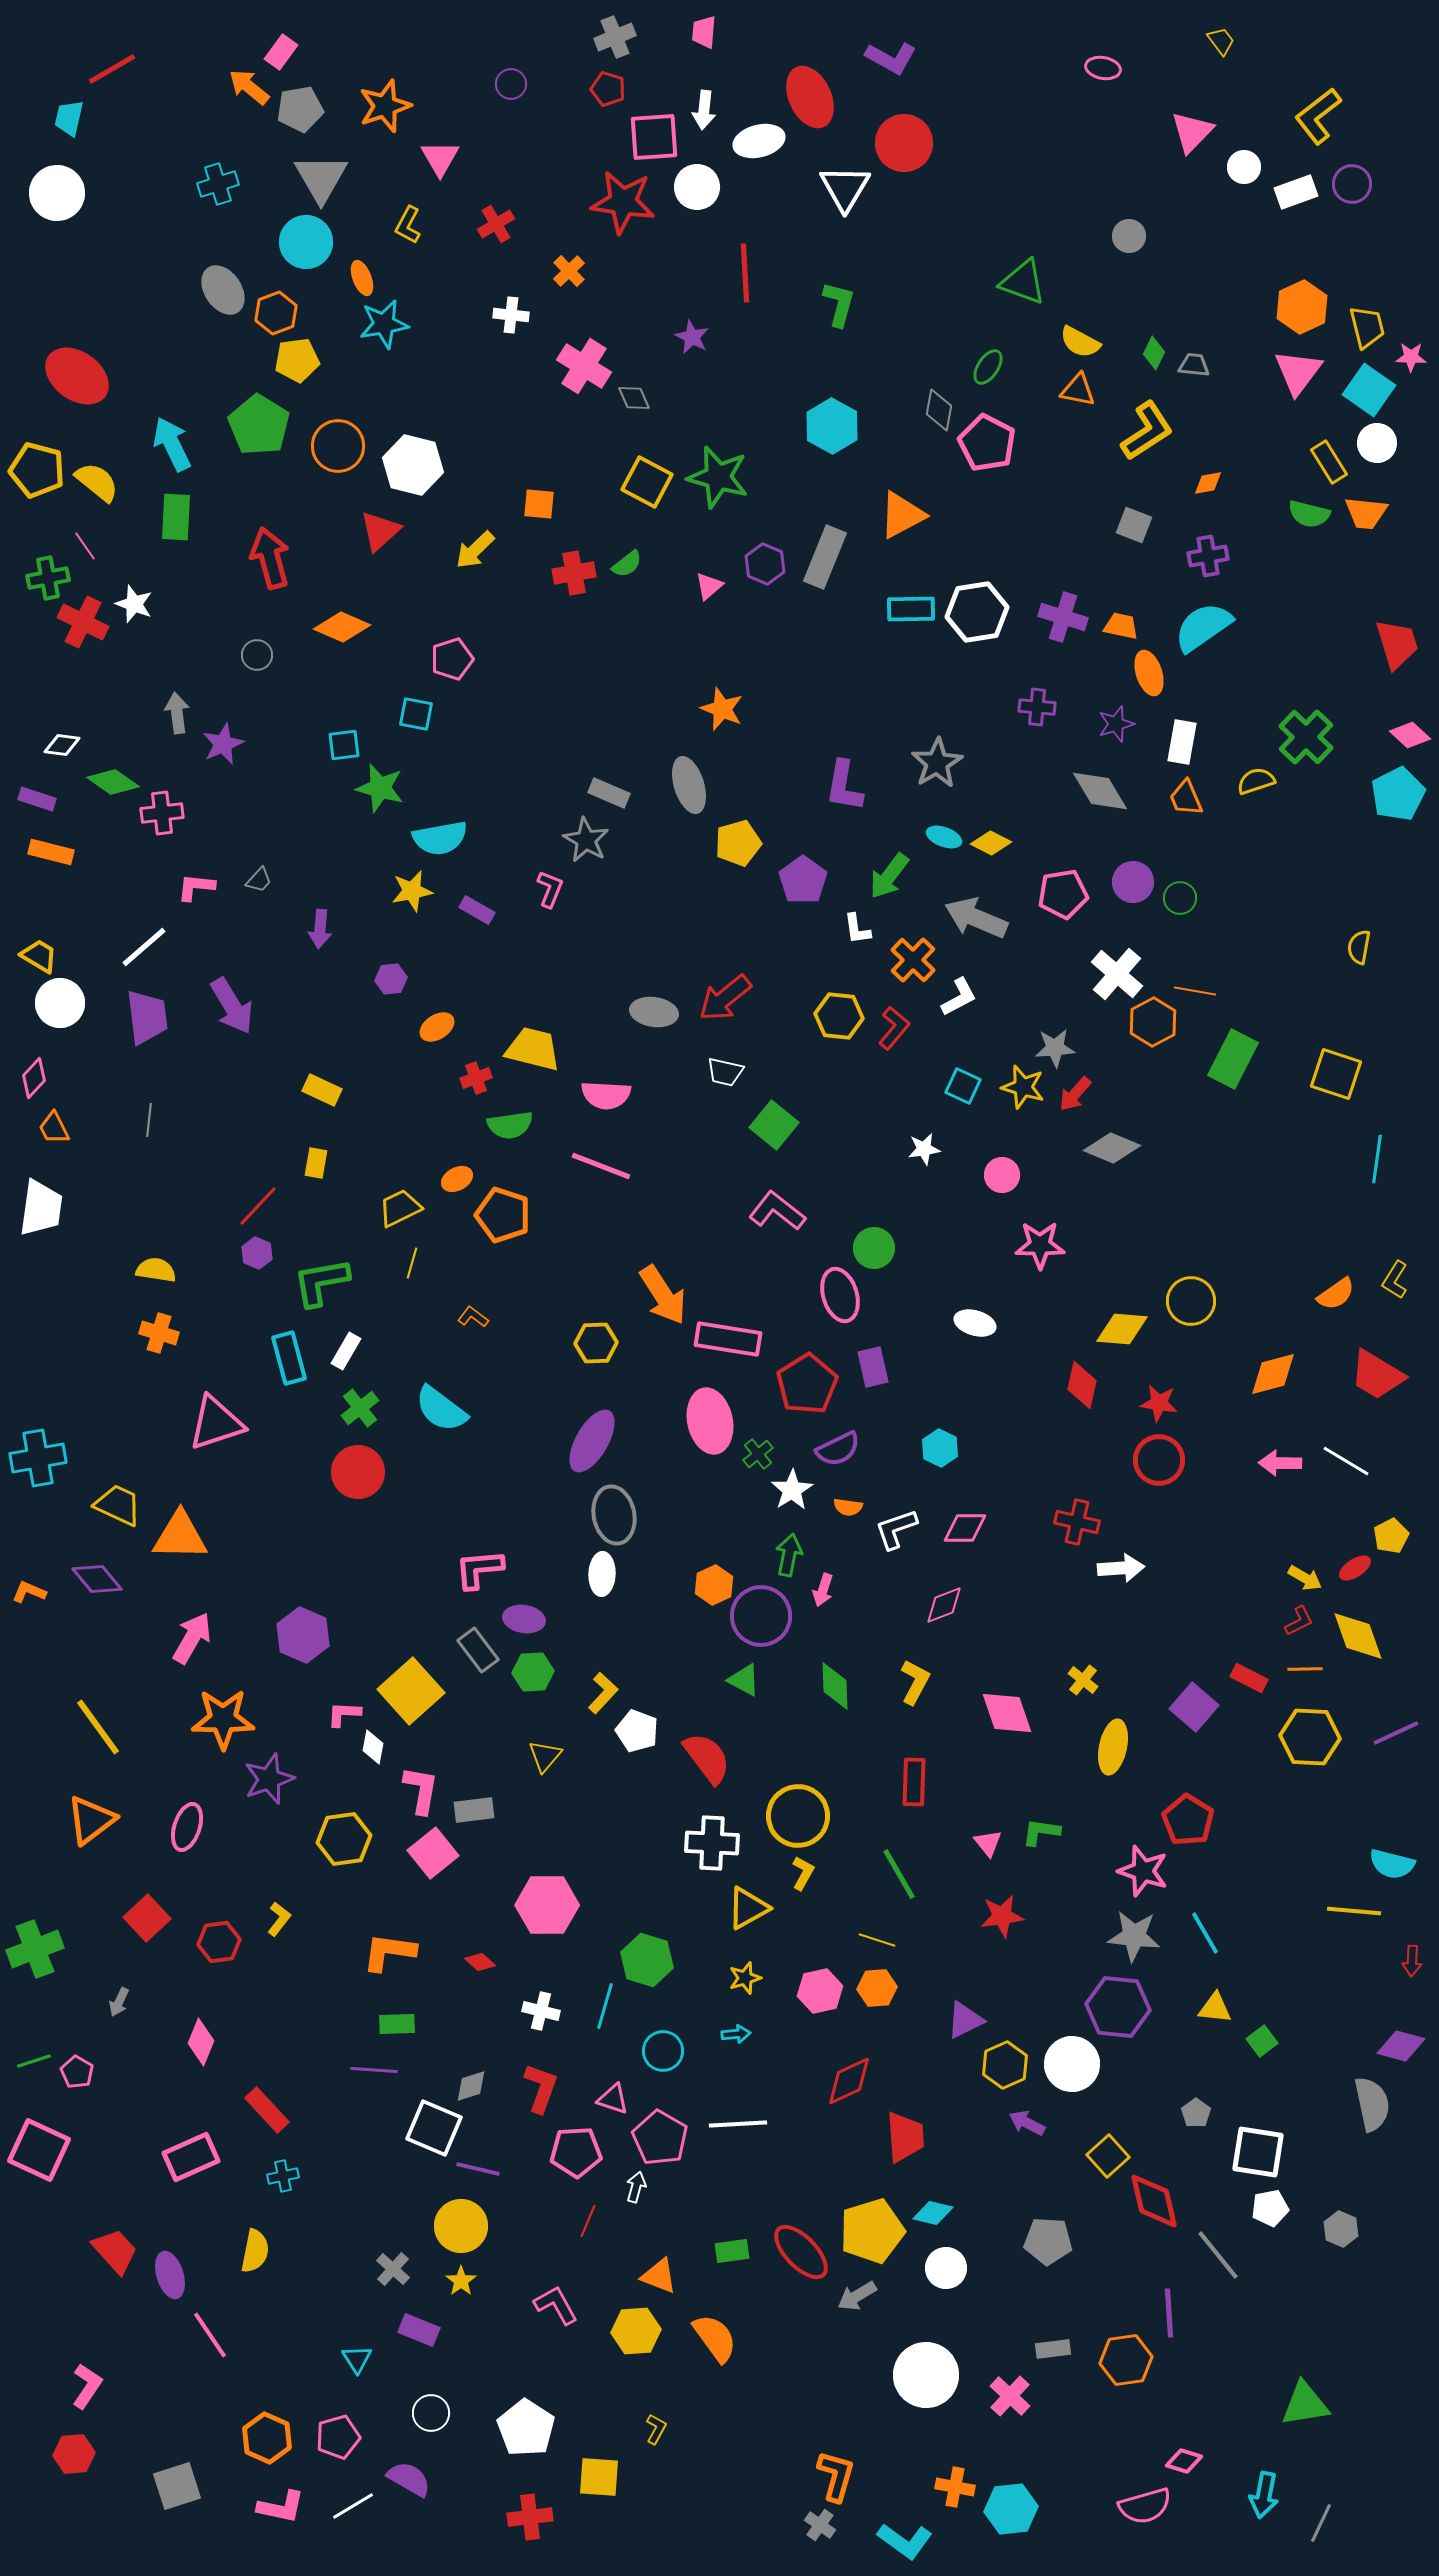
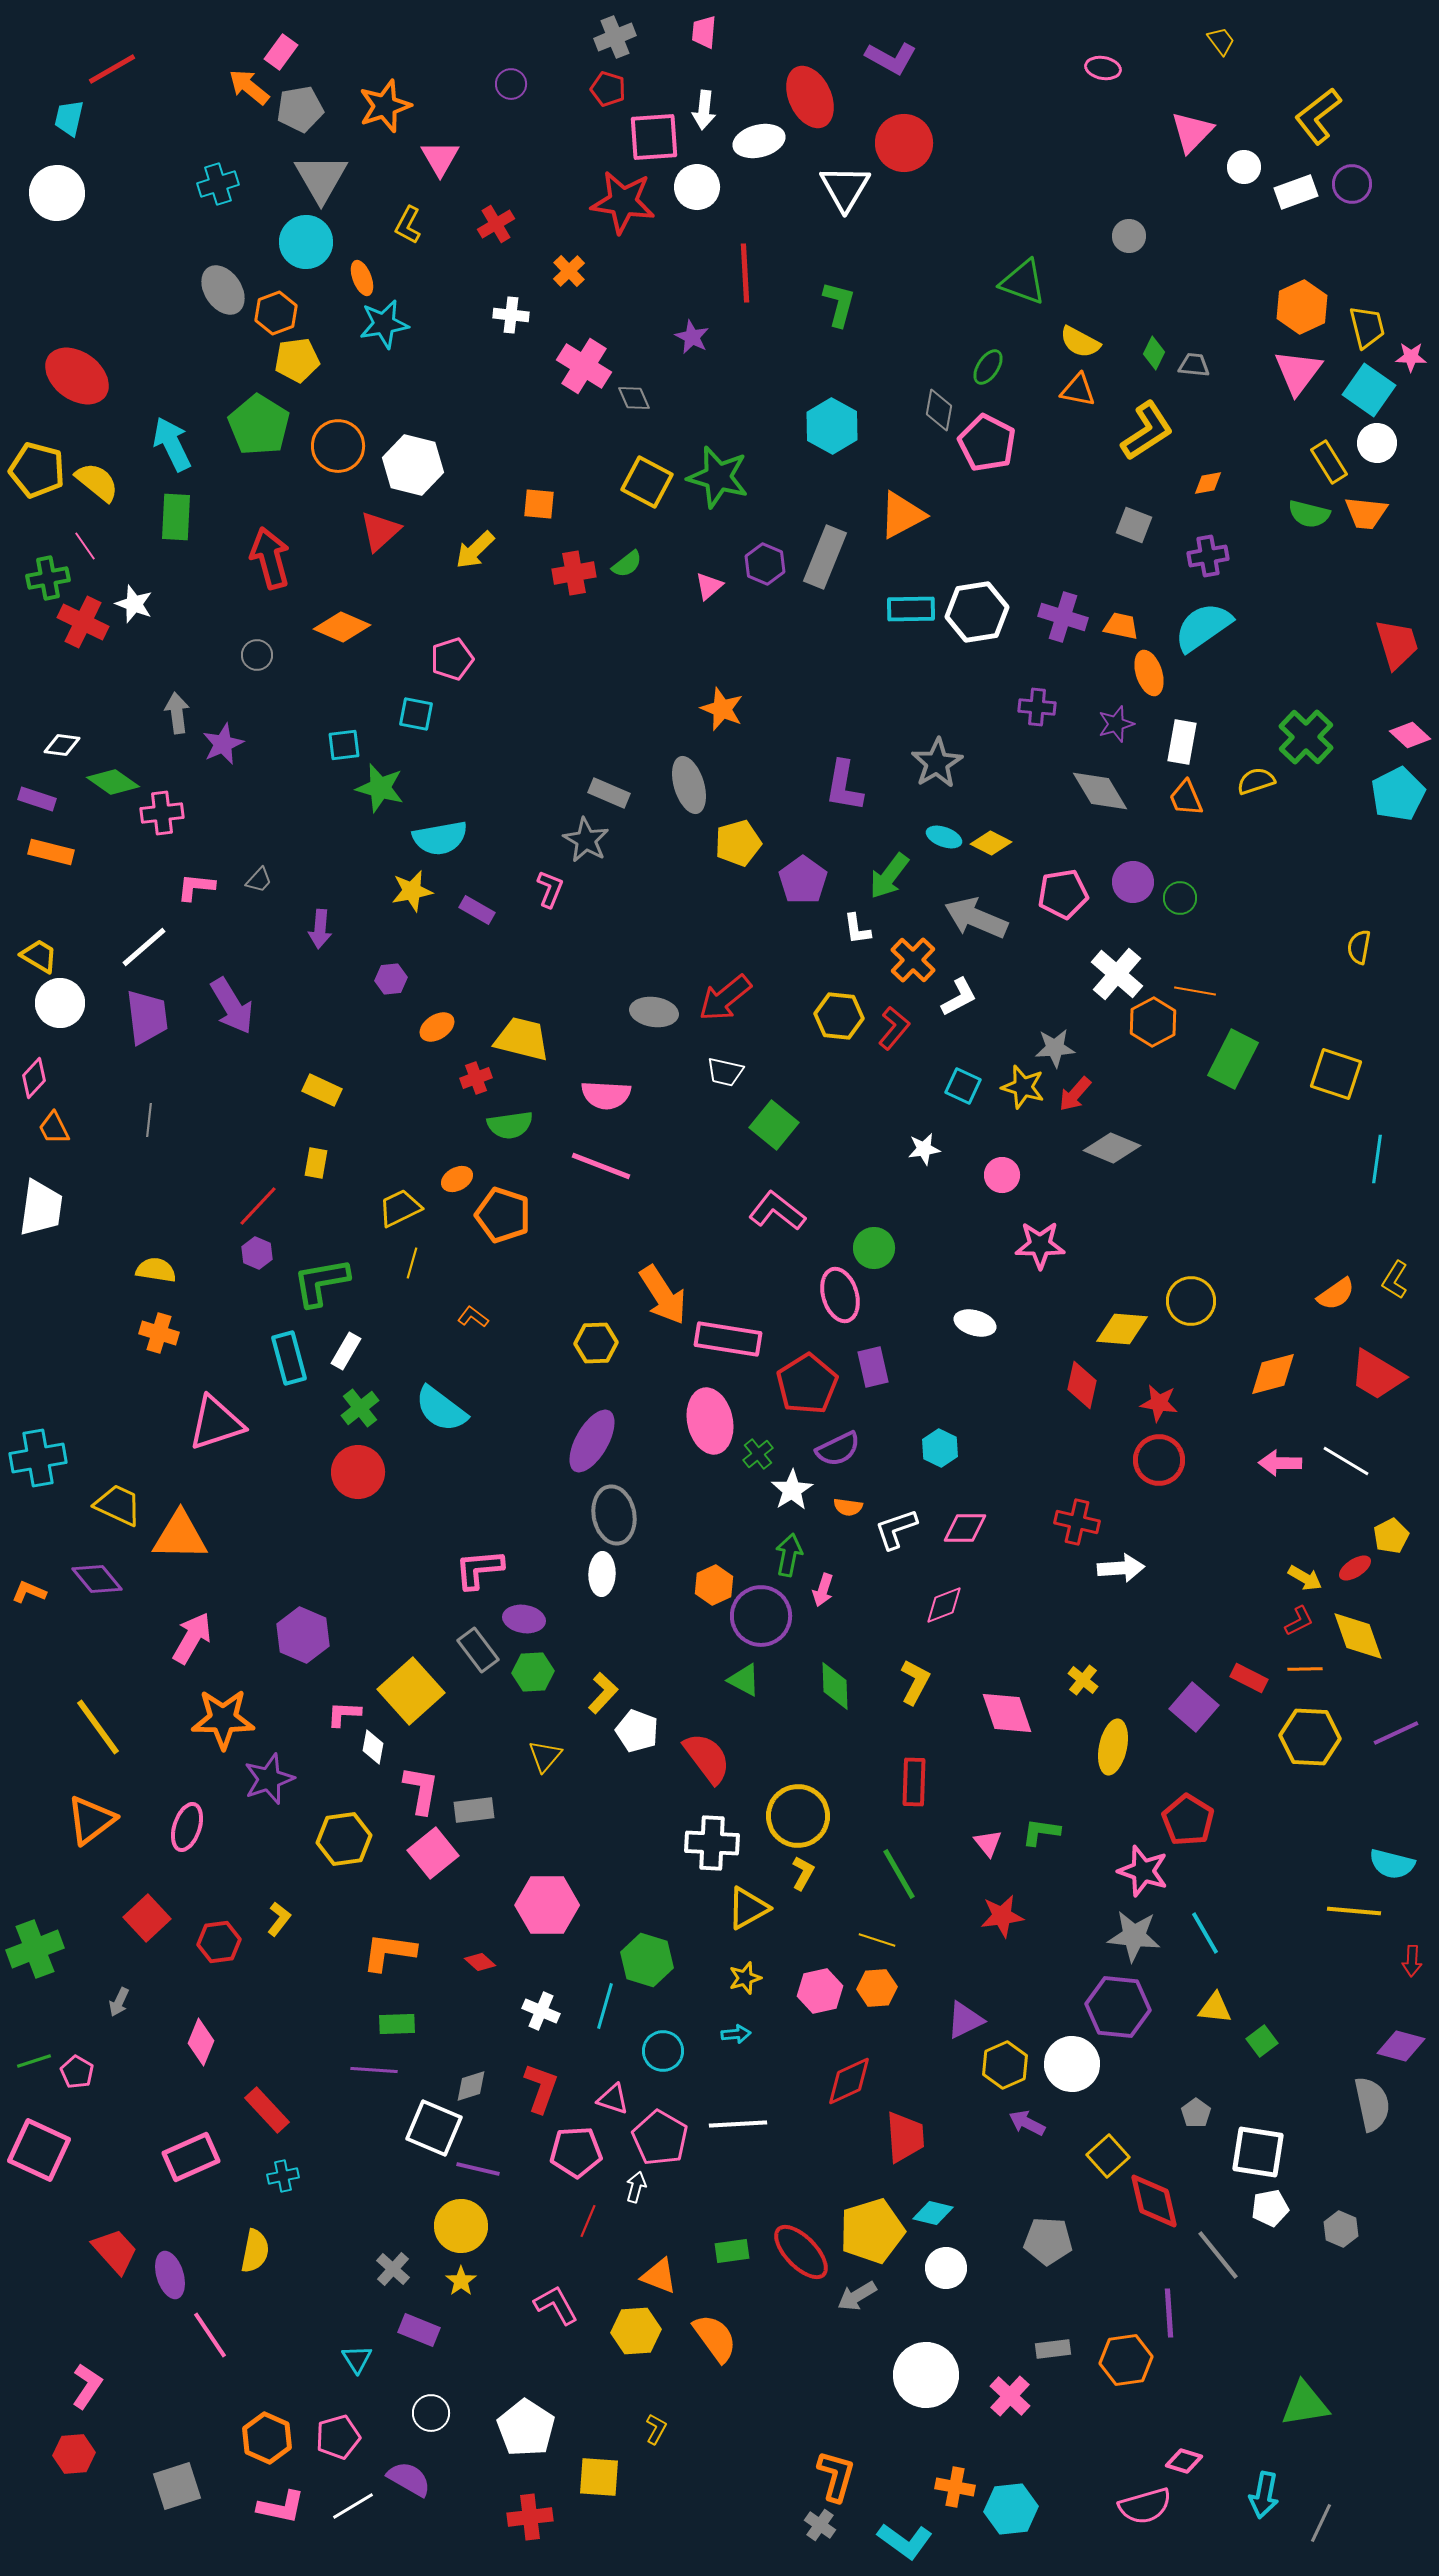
yellow trapezoid at (533, 1049): moved 11 px left, 10 px up
white cross at (541, 2011): rotated 9 degrees clockwise
